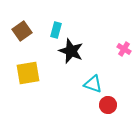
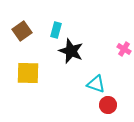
yellow square: rotated 10 degrees clockwise
cyan triangle: moved 3 px right
